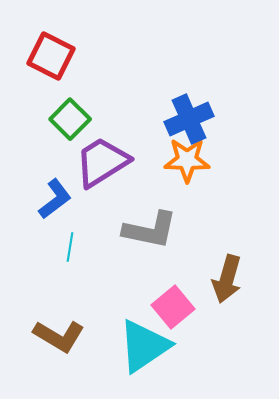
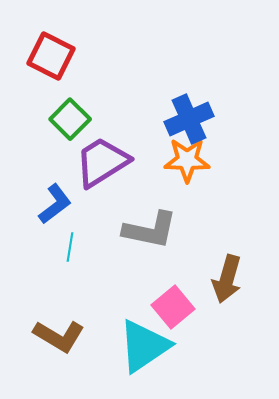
blue L-shape: moved 5 px down
